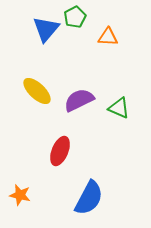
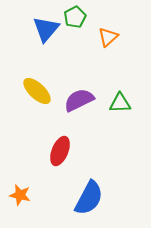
orange triangle: rotated 45 degrees counterclockwise
green triangle: moved 1 px right, 5 px up; rotated 25 degrees counterclockwise
